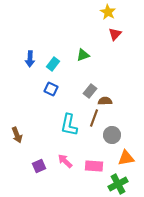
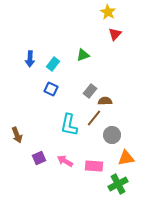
brown line: rotated 18 degrees clockwise
pink arrow: rotated 14 degrees counterclockwise
purple square: moved 8 px up
